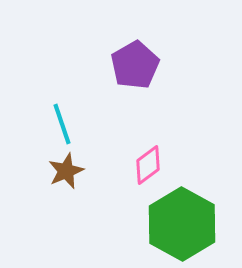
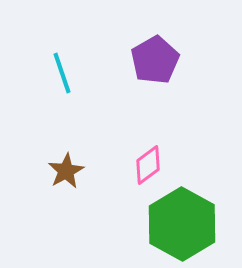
purple pentagon: moved 20 px right, 5 px up
cyan line: moved 51 px up
brown star: rotated 6 degrees counterclockwise
